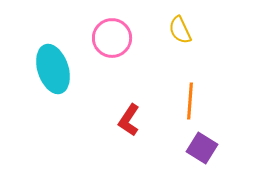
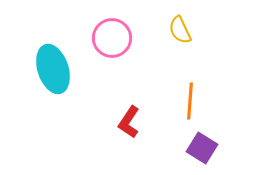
red L-shape: moved 2 px down
